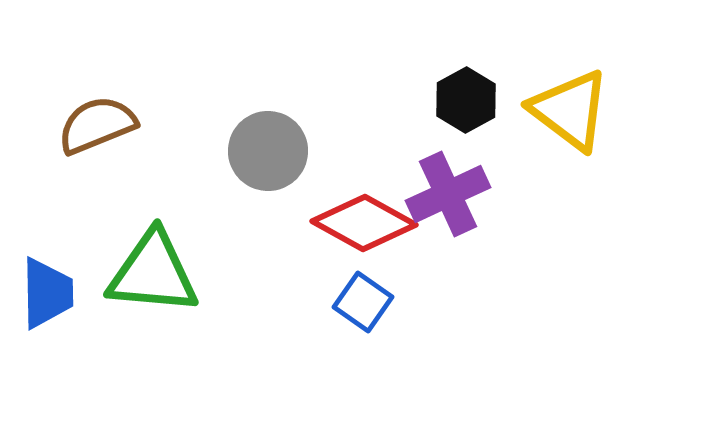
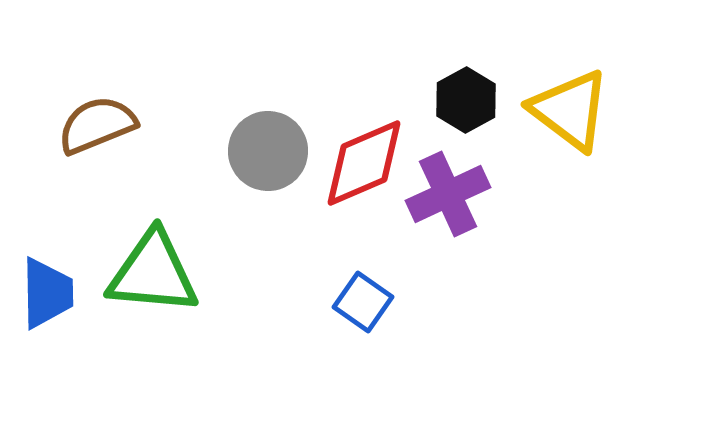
red diamond: moved 60 px up; rotated 52 degrees counterclockwise
